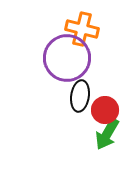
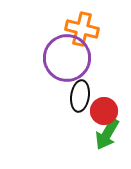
red circle: moved 1 px left, 1 px down
